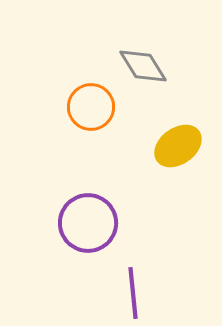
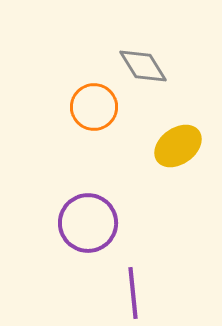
orange circle: moved 3 px right
